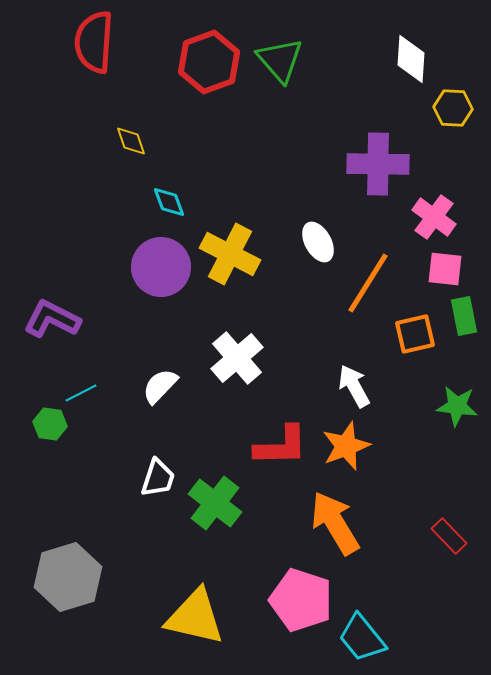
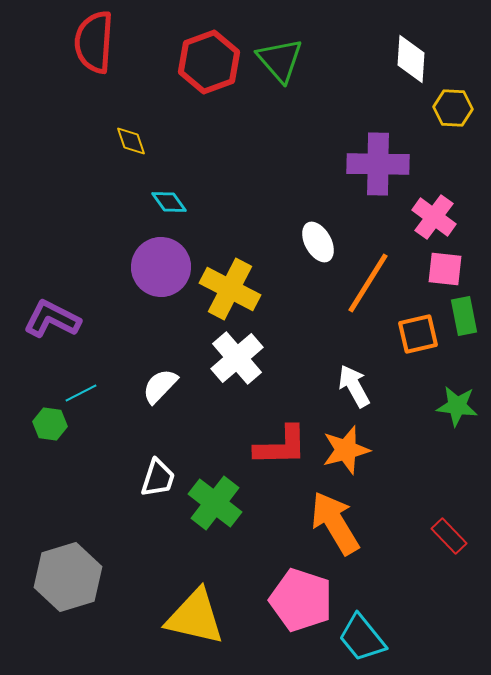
cyan diamond: rotated 15 degrees counterclockwise
yellow cross: moved 35 px down
orange square: moved 3 px right
orange star: moved 4 px down; rotated 6 degrees clockwise
